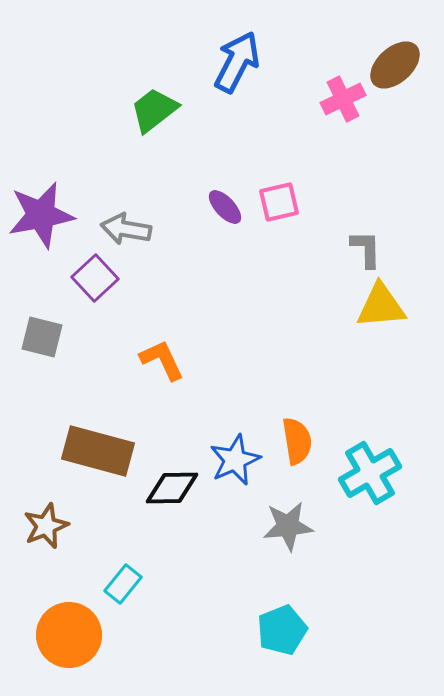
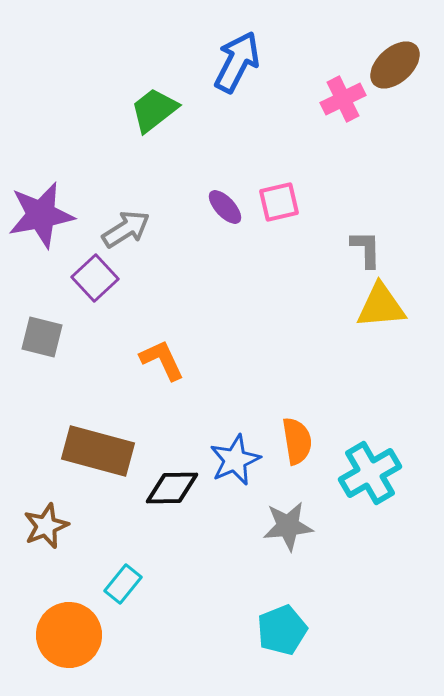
gray arrow: rotated 138 degrees clockwise
